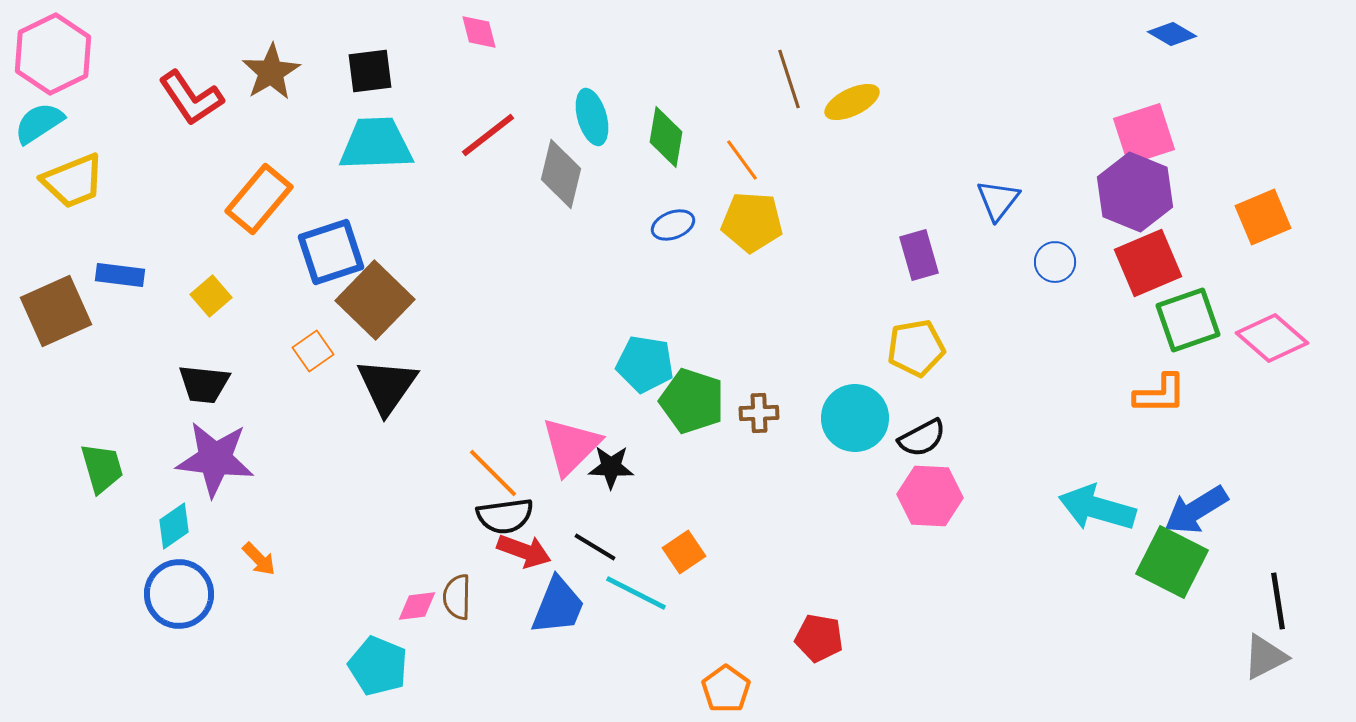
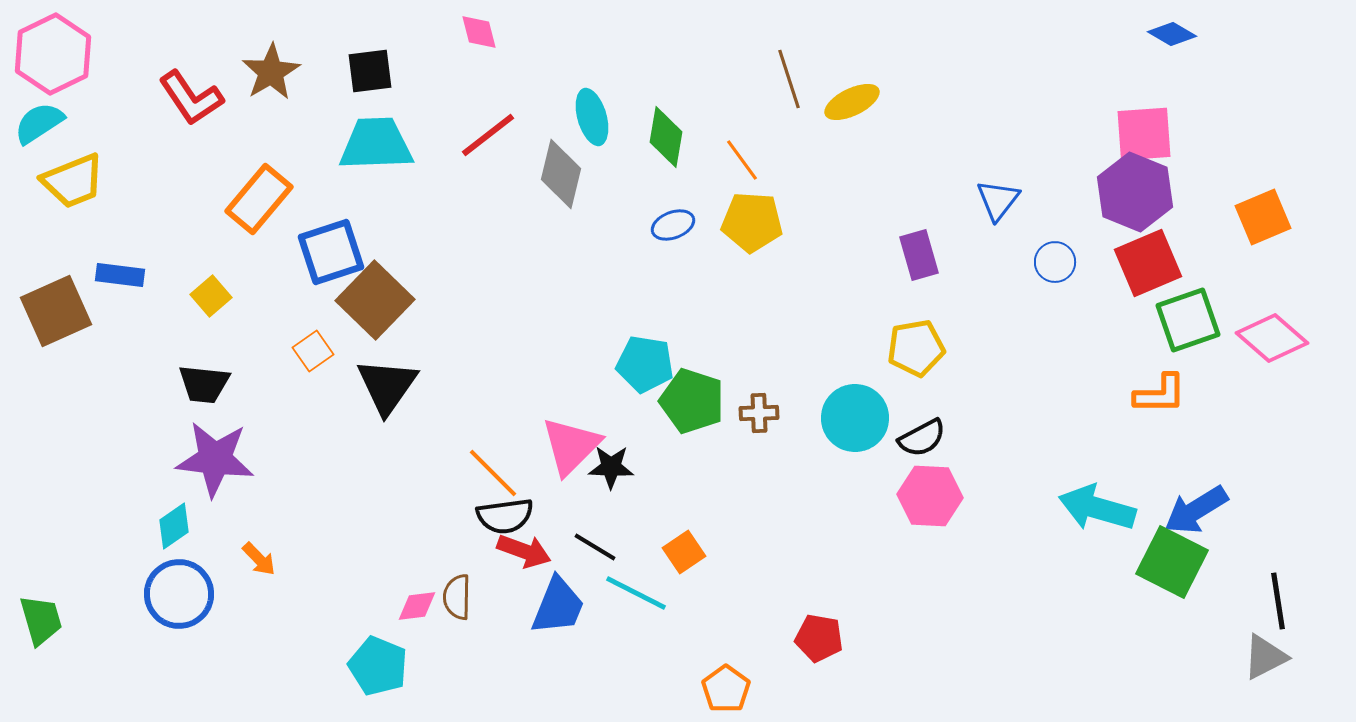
pink square at (1144, 134): rotated 14 degrees clockwise
green trapezoid at (102, 468): moved 61 px left, 152 px down
